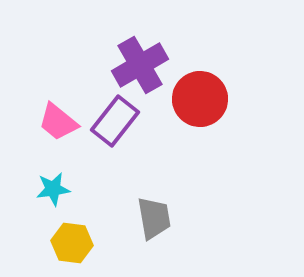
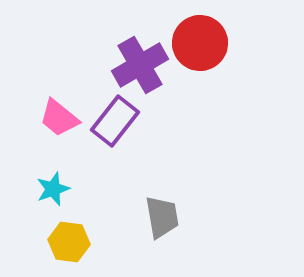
red circle: moved 56 px up
pink trapezoid: moved 1 px right, 4 px up
cyan star: rotated 12 degrees counterclockwise
gray trapezoid: moved 8 px right, 1 px up
yellow hexagon: moved 3 px left, 1 px up
